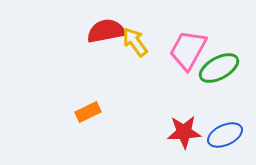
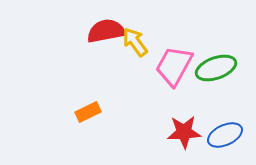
pink trapezoid: moved 14 px left, 16 px down
green ellipse: moved 3 px left; rotated 9 degrees clockwise
